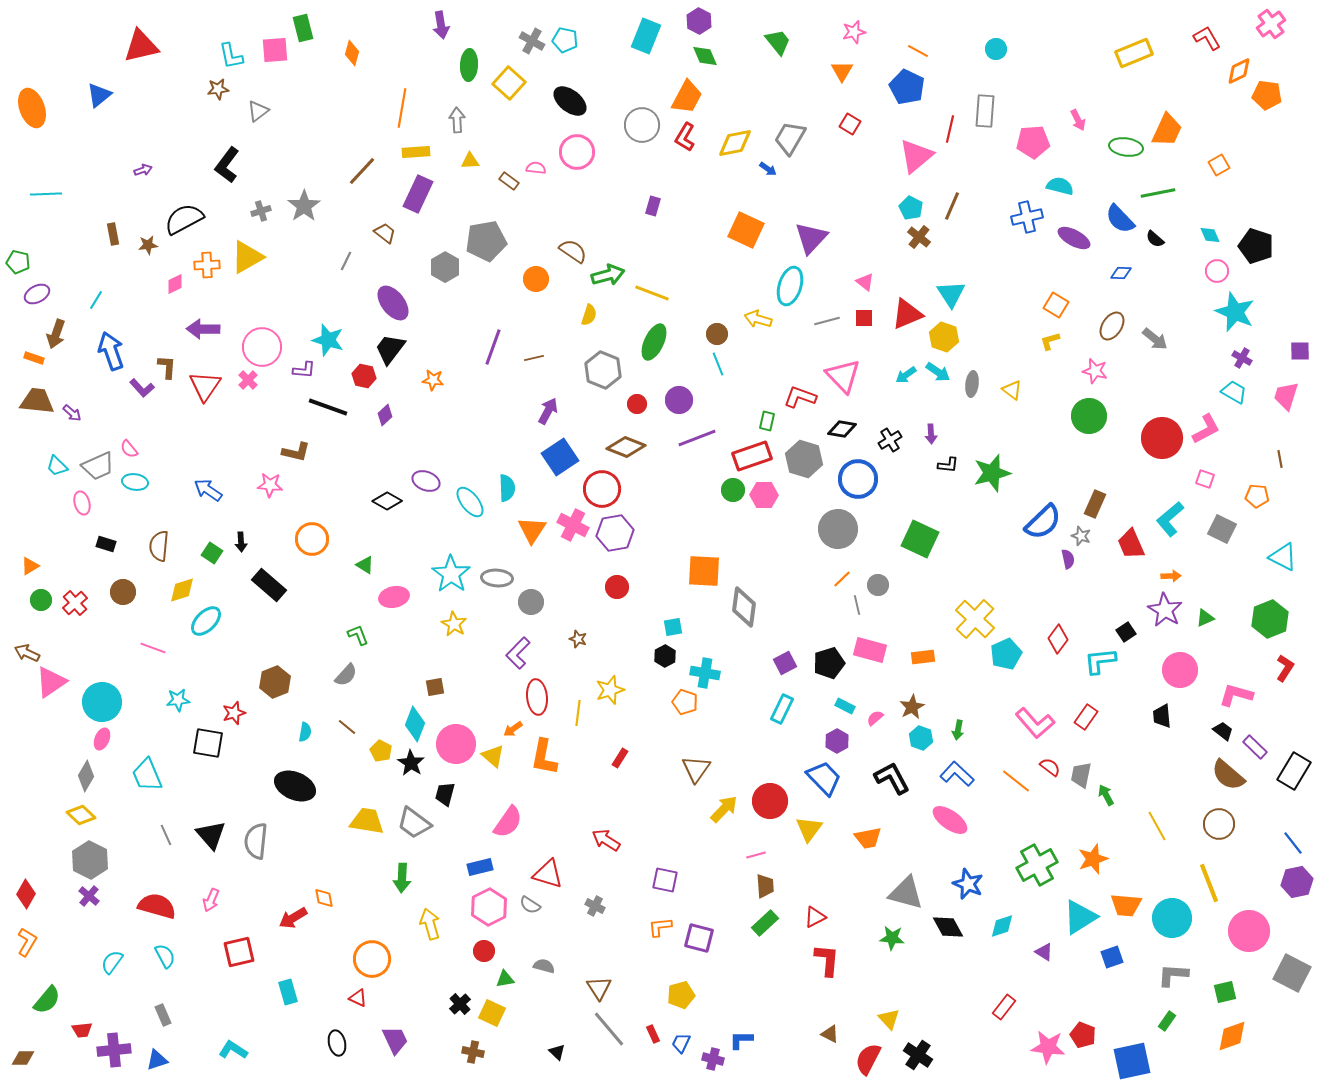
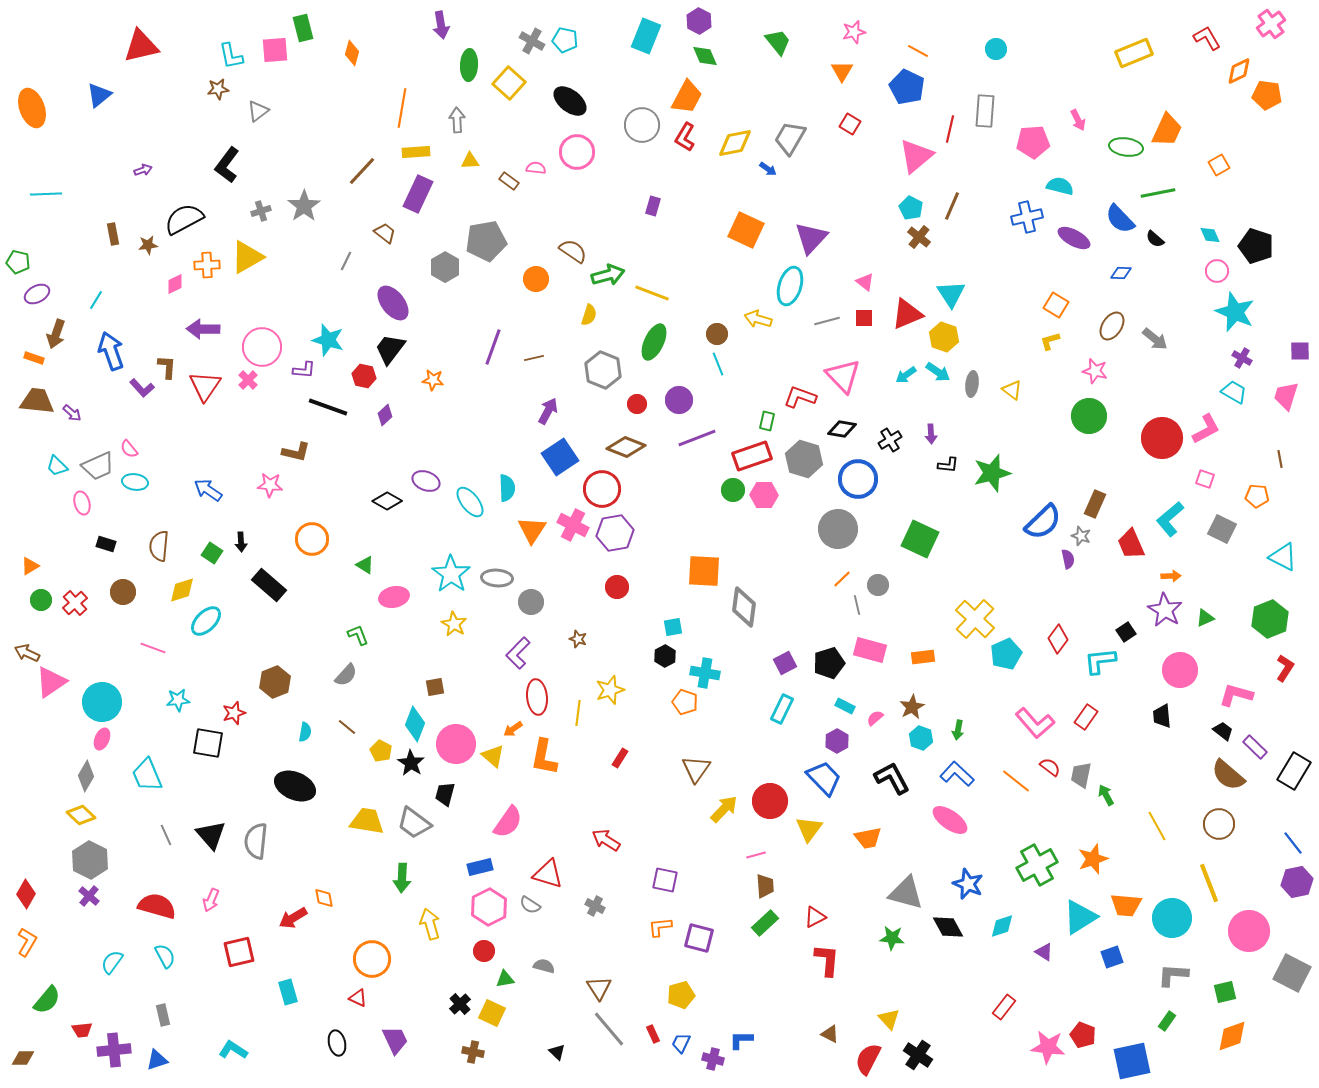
gray rectangle at (163, 1015): rotated 10 degrees clockwise
